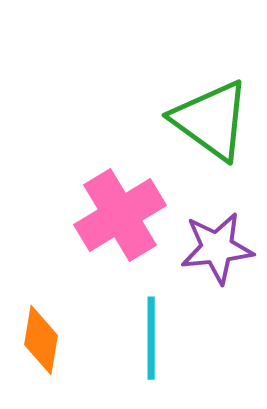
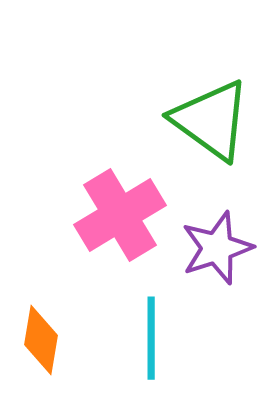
purple star: rotated 12 degrees counterclockwise
